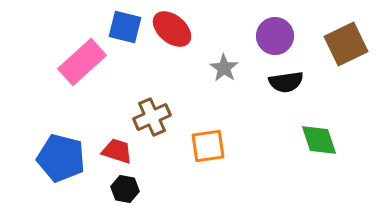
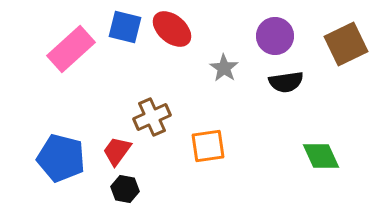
pink rectangle: moved 11 px left, 13 px up
green diamond: moved 2 px right, 16 px down; rotated 6 degrees counterclockwise
red trapezoid: rotated 72 degrees counterclockwise
